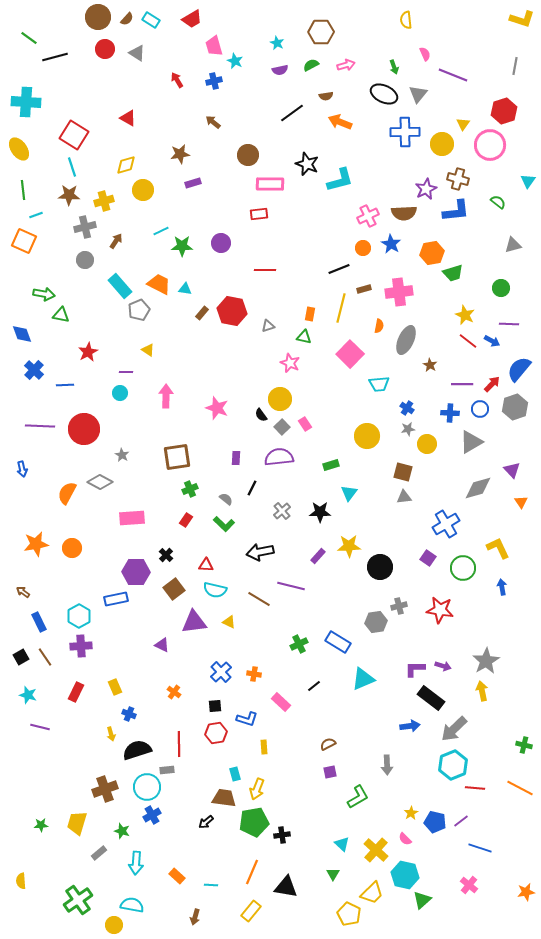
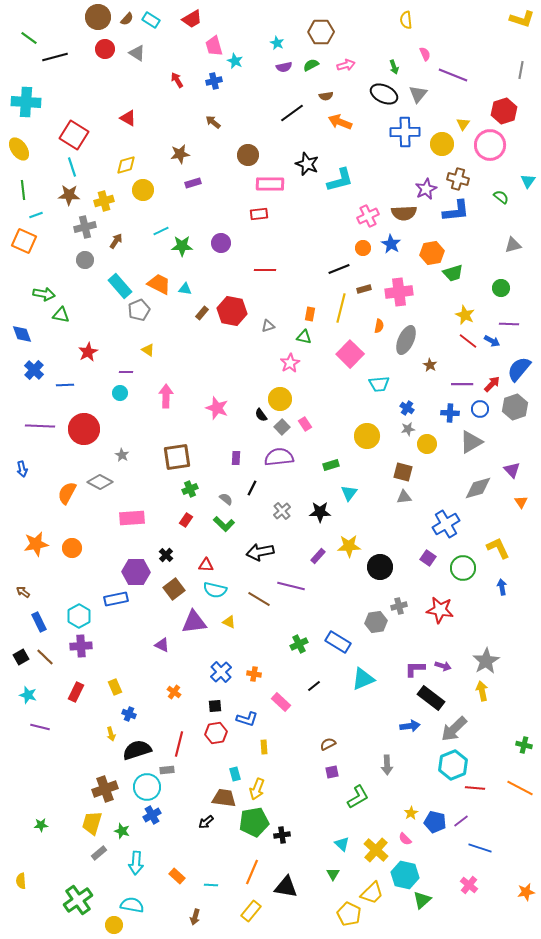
gray line at (515, 66): moved 6 px right, 4 px down
purple semicircle at (280, 70): moved 4 px right, 3 px up
green semicircle at (498, 202): moved 3 px right, 5 px up
pink star at (290, 363): rotated 18 degrees clockwise
brown line at (45, 657): rotated 12 degrees counterclockwise
red line at (179, 744): rotated 15 degrees clockwise
purple square at (330, 772): moved 2 px right
yellow trapezoid at (77, 823): moved 15 px right
